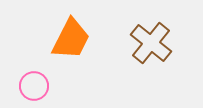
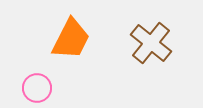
pink circle: moved 3 px right, 2 px down
